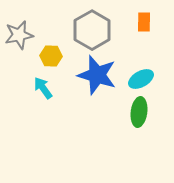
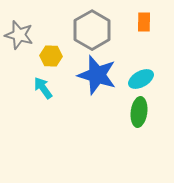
gray star: rotated 28 degrees clockwise
